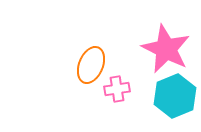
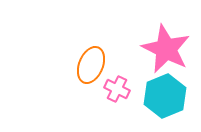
pink cross: rotated 35 degrees clockwise
cyan hexagon: moved 10 px left
